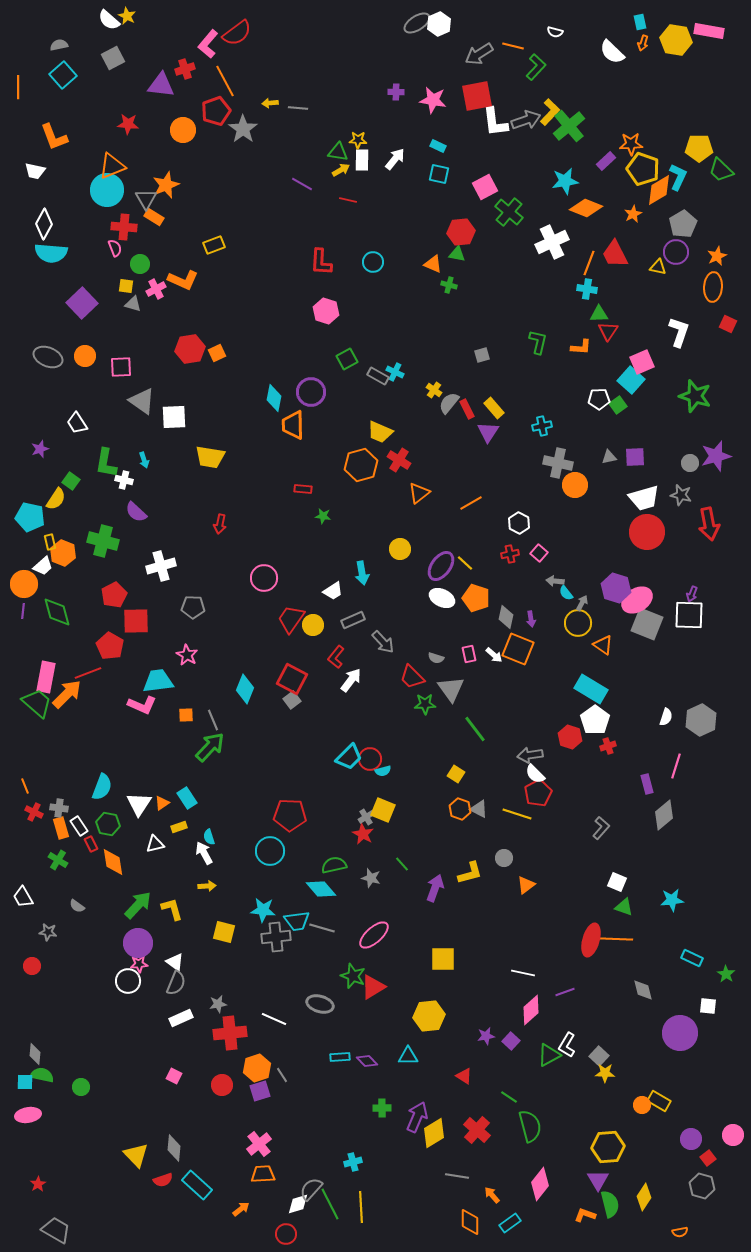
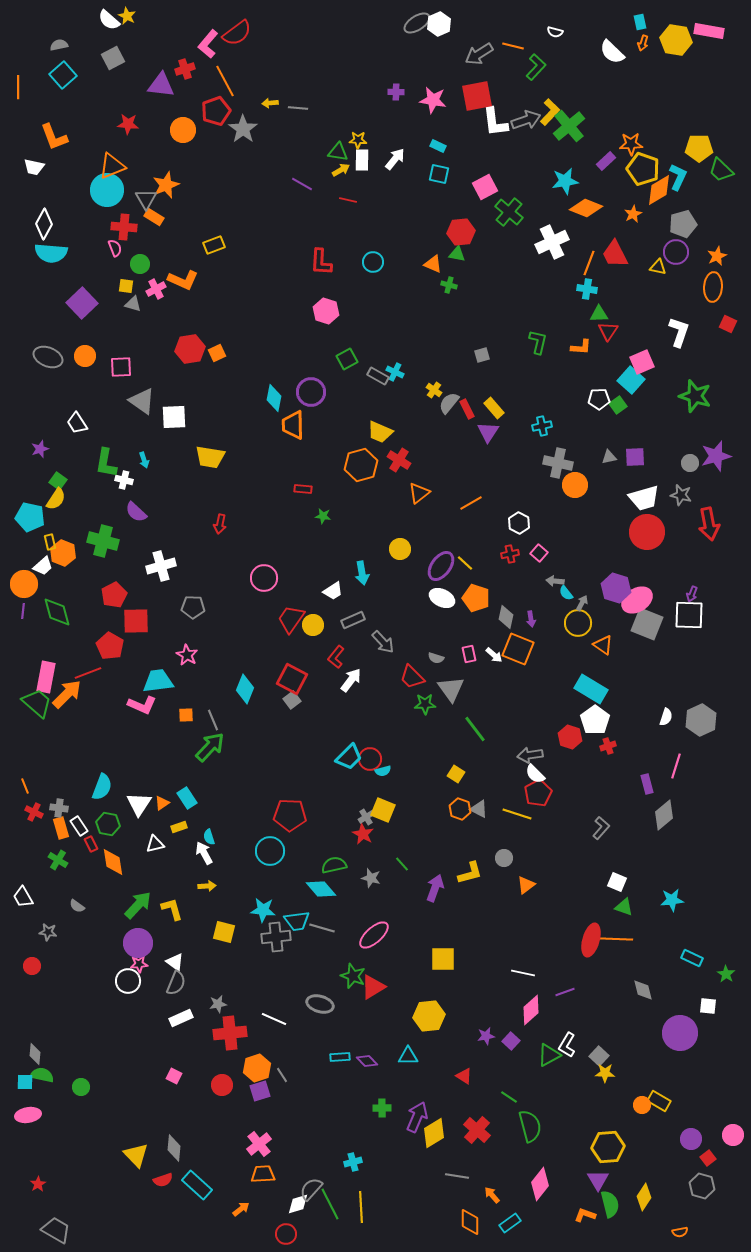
white trapezoid at (35, 171): moved 1 px left, 4 px up
gray pentagon at (683, 224): rotated 16 degrees clockwise
green square at (71, 481): moved 13 px left
